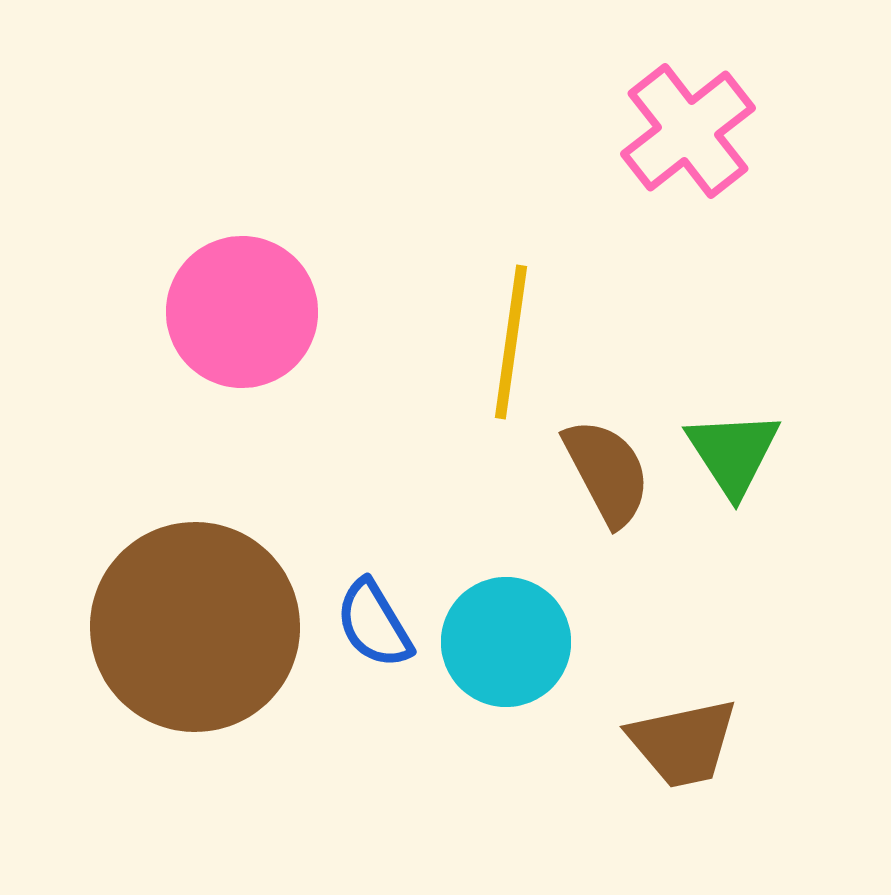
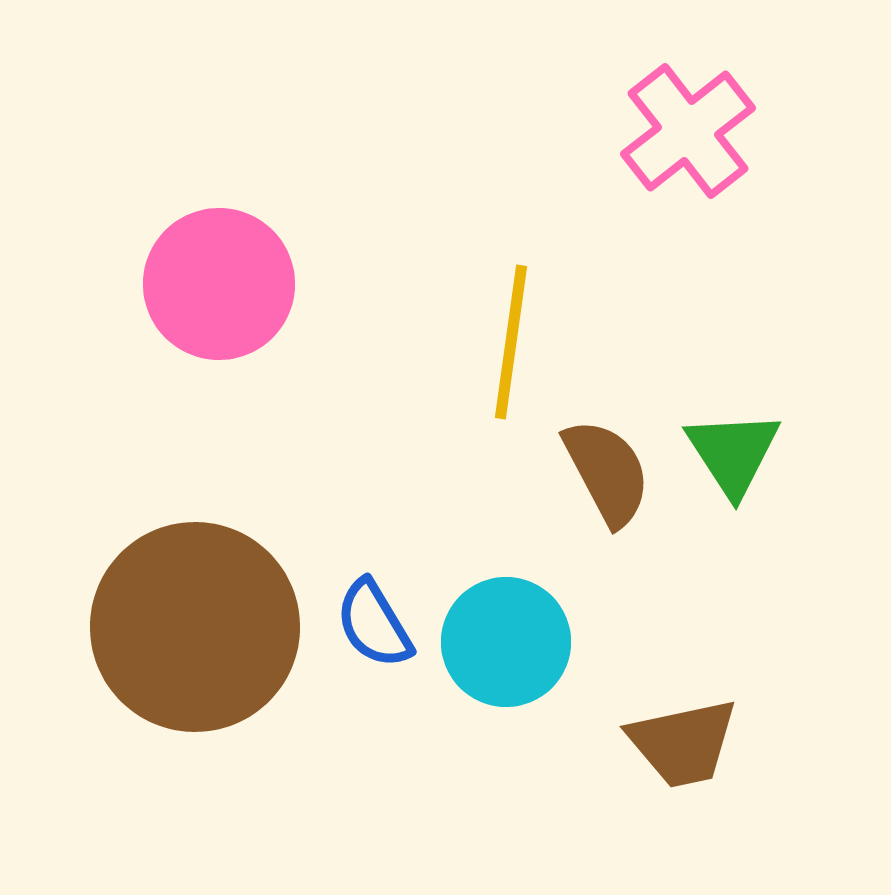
pink circle: moved 23 px left, 28 px up
